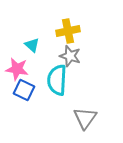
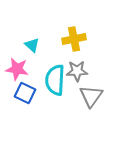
yellow cross: moved 6 px right, 8 px down
gray star: moved 7 px right, 15 px down; rotated 20 degrees counterclockwise
cyan semicircle: moved 2 px left
blue square: moved 1 px right, 3 px down
gray triangle: moved 6 px right, 22 px up
